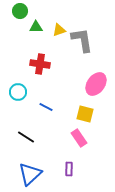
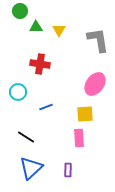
yellow triangle: rotated 40 degrees counterclockwise
gray L-shape: moved 16 px right
pink ellipse: moved 1 px left
blue line: rotated 48 degrees counterclockwise
yellow square: rotated 18 degrees counterclockwise
pink rectangle: rotated 30 degrees clockwise
purple rectangle: moved 1 px left, 1 px down
blue triangle: moved 1 px right, 6 px up
